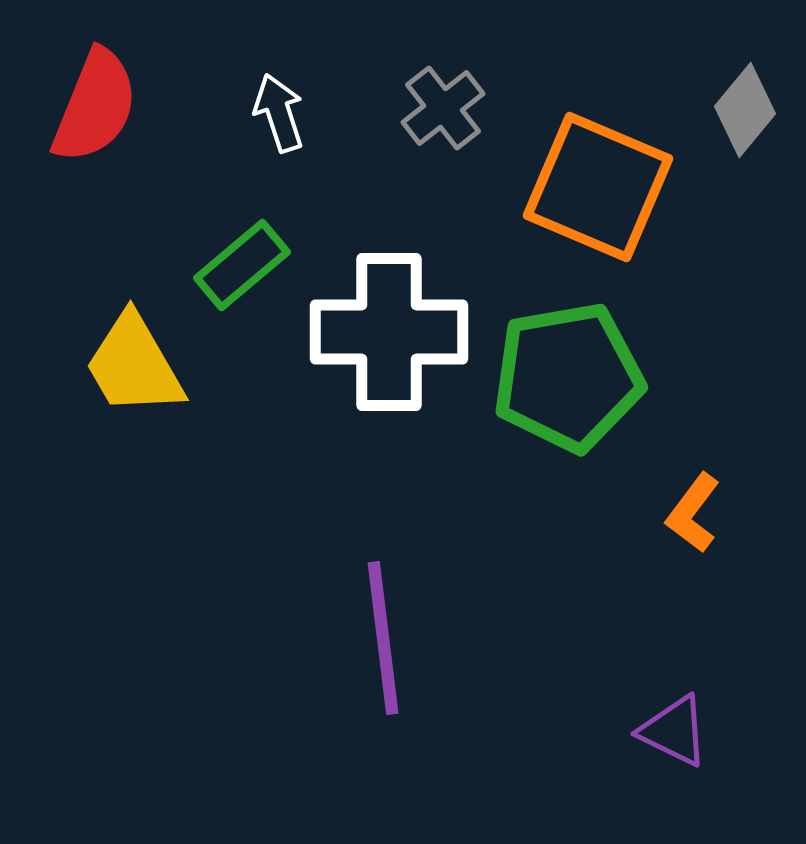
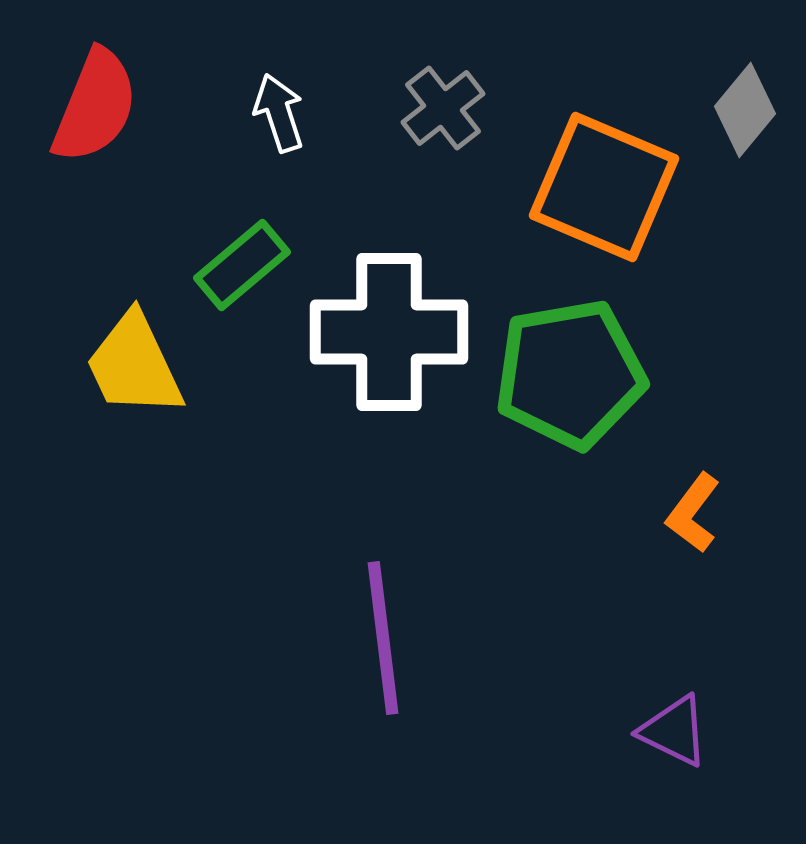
orange square: moved 6 px right
yellow trapezoid: rotated 5 degrees clockwise
green pentagon: moved 2 px right, 3 px up
